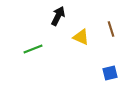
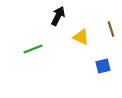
blue square: moved 7 px left, 7 px up
